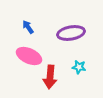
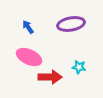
purple ellipse: moved 9 px up
pink ellipse: moved 1 px down
red arrow: rotated 95 degrees counterclockwise
